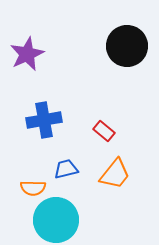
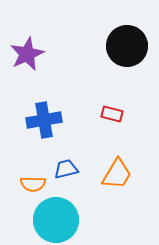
red rectangle: moved 8 px right, 17 px up; rotated 25 degrees counterclockwise
orange trapezoid: moved 2 px right; rotated 8 degrees counterclockwise
orange semicircle: moved 4 px up
